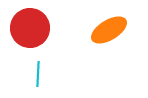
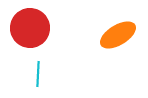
orange ellipse: moved 9 px right, 5 px down
